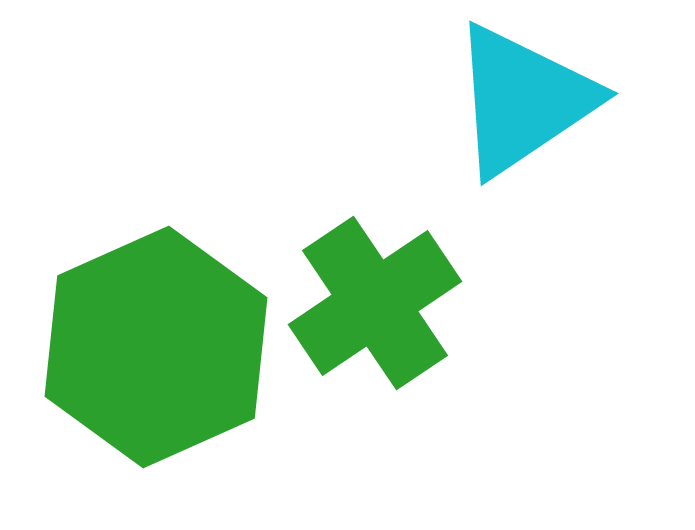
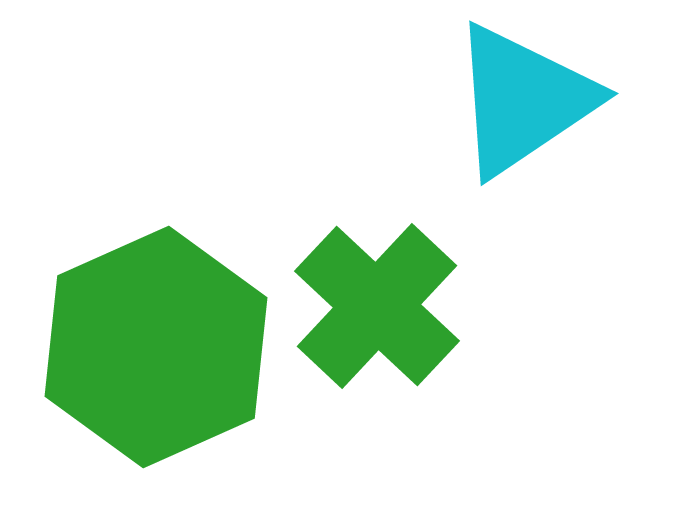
green cross: moved 2 px right, 3 px down; rotated 13 degrees counterclockwise
